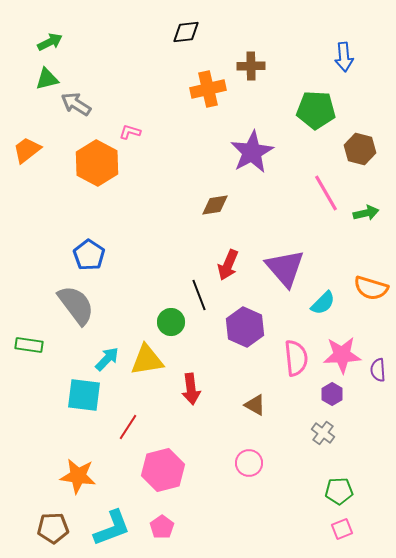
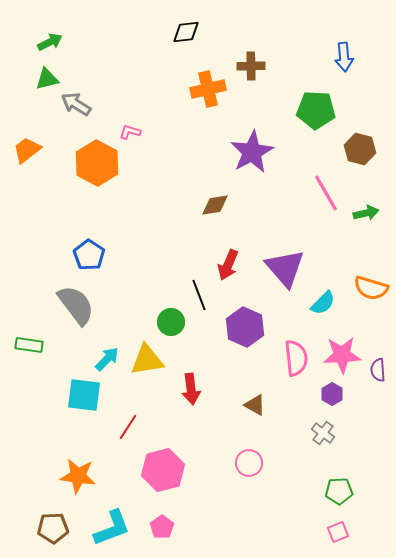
pink square at (342, 529): moved 4 px left, 3 px down
